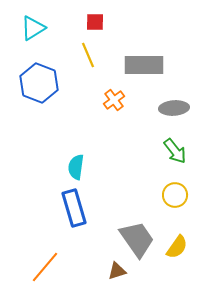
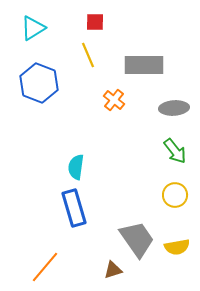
orange cross: rotated 15 degrees counterclockwise
yellow semicircle: rotated 45 degrees clockwise
brown triangle: moved 4 px left, 1 px up
